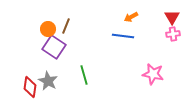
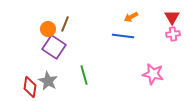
brown line: moved 1 px left, 2 px up
